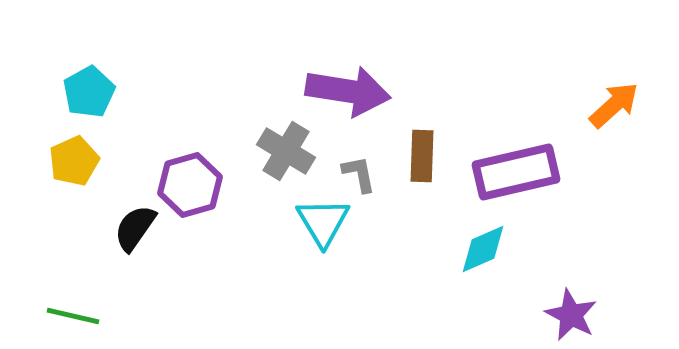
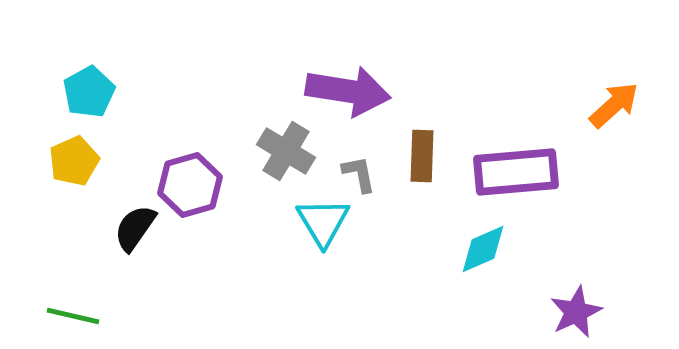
purple rectangle: rotated 8 degrees clockwise
purple star: moved 5 px right, 3 px up; rotated 20 degrees clockwise
